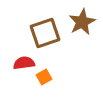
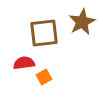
brown square: moved 1 px left; rotated 12 degrees clockwise
